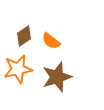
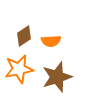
orange semicircle: rotated 42 degrees counterclockwise
orange star: moved 1 px right
